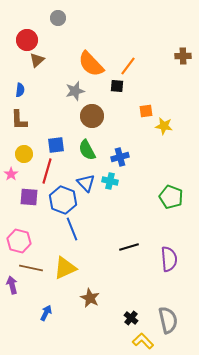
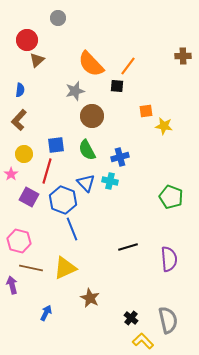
brown L-shape: rotated 45 degrees clockwise
purple square: rotated 24 degrees clockwise
black line: moved 1 px left
